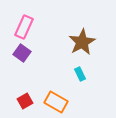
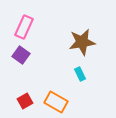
brown star: rotated 20 degrees clockwise
purple square: moved 1 px left, 2 px down
